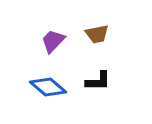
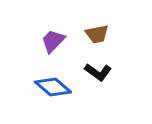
black L-shape: moved 9 px up; rotated 36 degrees clockwise
blue diamond: moved 5 px right
